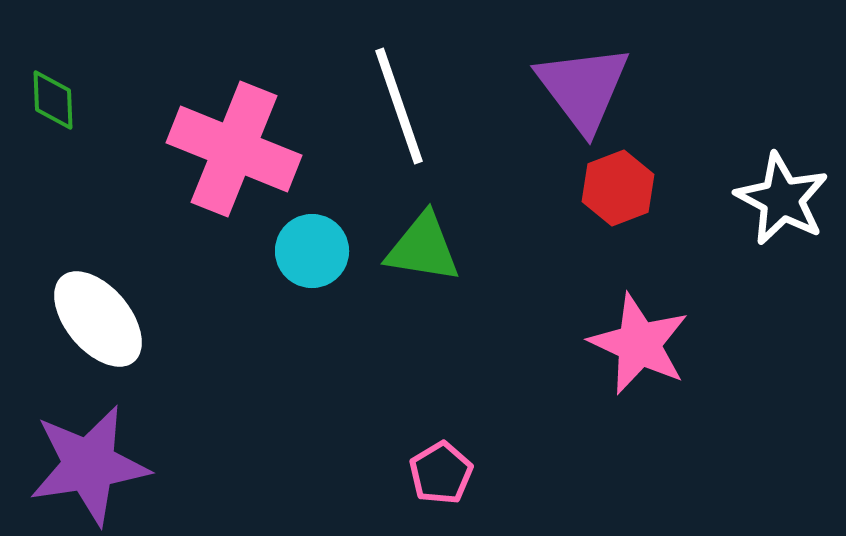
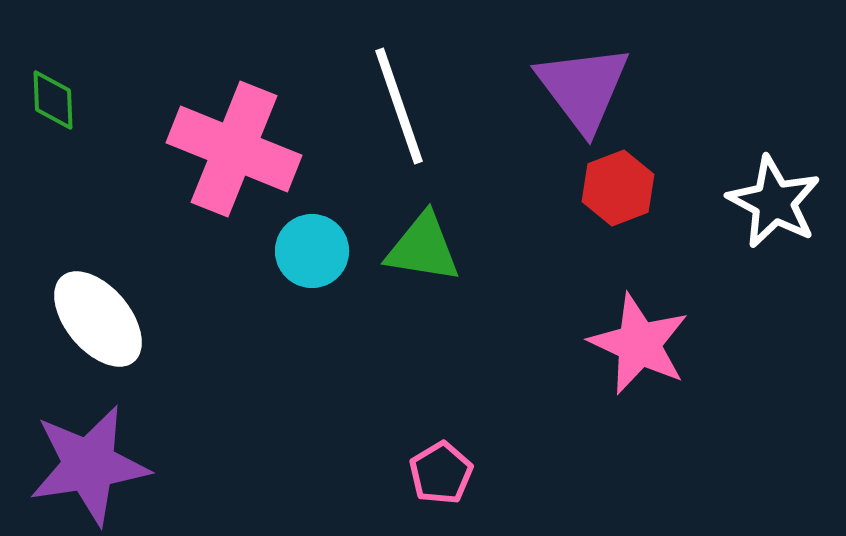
white star: moved 8 px left, 3 px down
